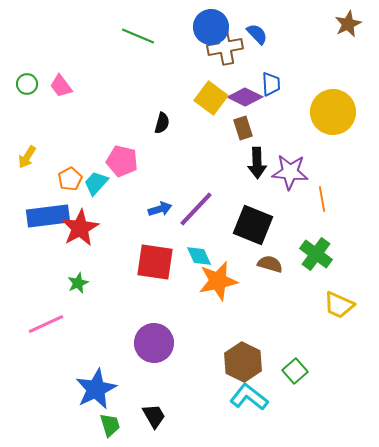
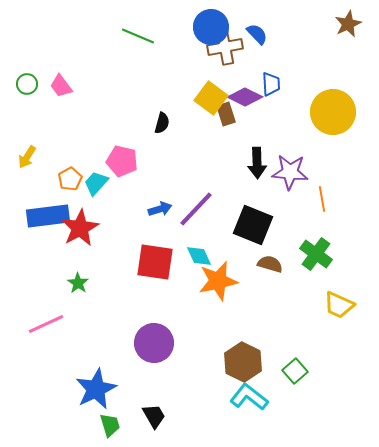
brown rectangle: moved 17 px left, 14 px up
green star: rotated 15 degrees counterclockwise
